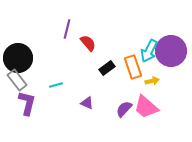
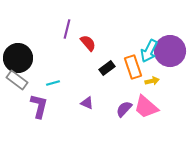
purple circle: moved 1 px left
gray rectangle: rotated 15 degrees counterclockwise
cyan line: moved 3 px left, 2 px up
purple L-shape: moved 12 px right, 3 px down
